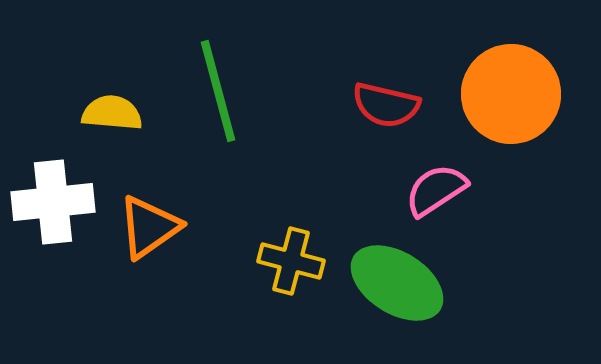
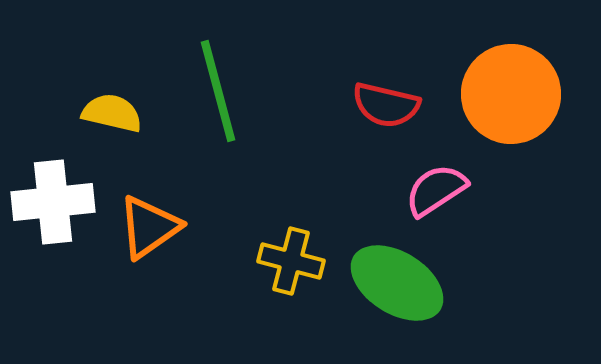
yellow semicircle: rotated 8 degrees clockwise
